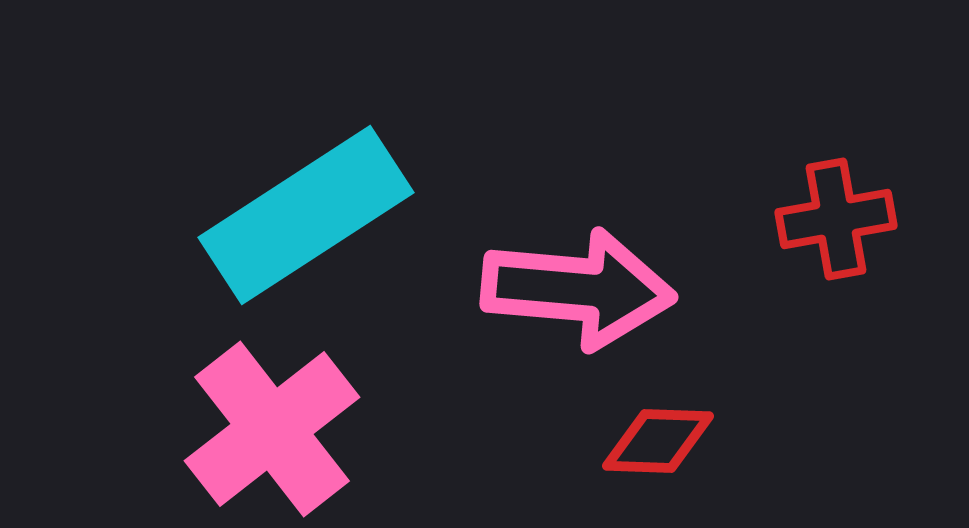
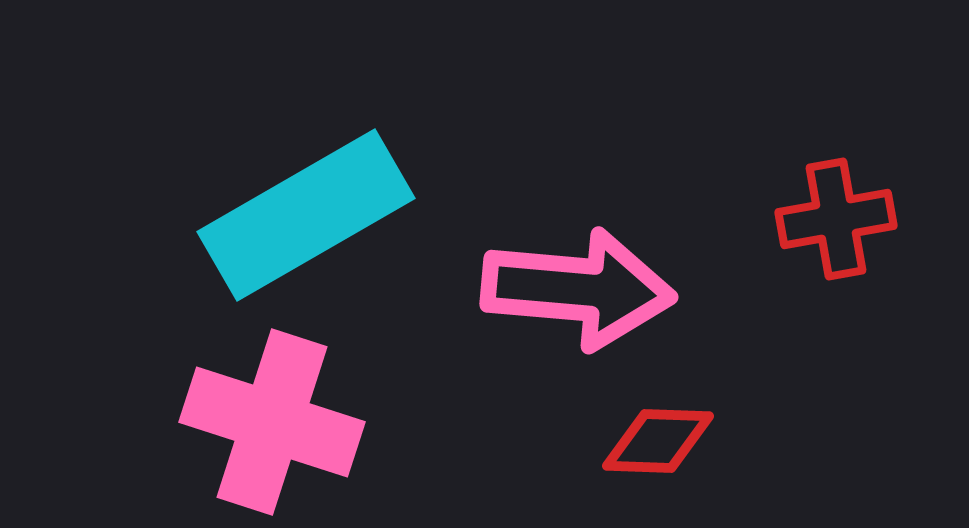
cyan rectangle: rotated 3 degrees clockwise
pink cross: moved 7 px up; rotated 34 degrees counterclockwise
